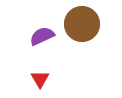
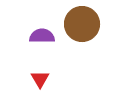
purple semicircle: rotated 25 degrees clockwise
